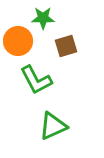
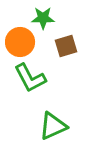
orange circle: moved 2 px right, 1 px down
green L-shape: moved 6 px left, 2 px up
